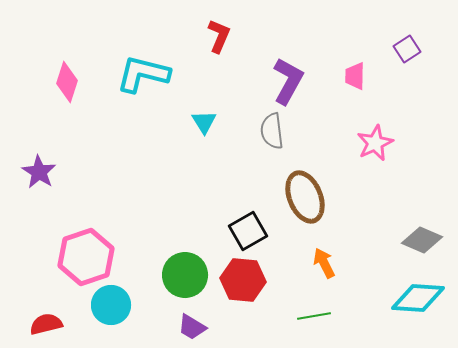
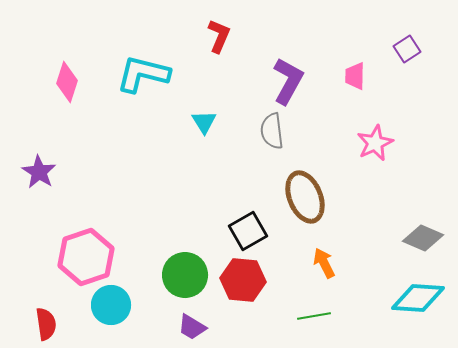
gray diamond: moved 1 px right, 2 px up
red semicircle: rotated 96 degrees clockwise
